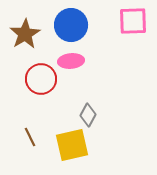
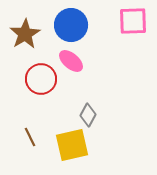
pink ellipse: rotated 45 degrees clockwise
